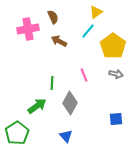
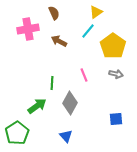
brown semicircle: moved 1 px right, 4 px up
